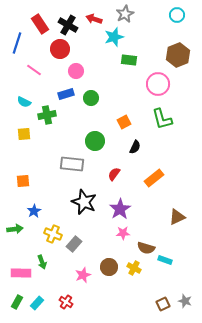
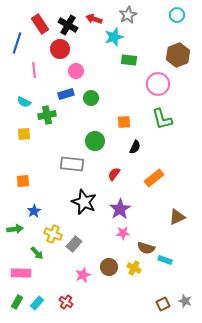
gray star at (125, 14): moved 3 px right, 1 px down
pink line at (34, 70): rotated 49 degrees clockwise
orange square at (124, 122): rotated 24 degrees clockwise
green arrow at (42, 262): moved 5 px left, 9 px up; rotated 24 degrees counterclockwise
